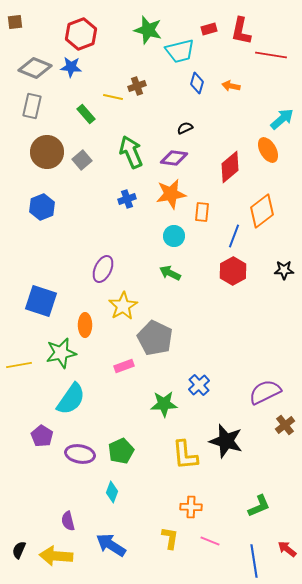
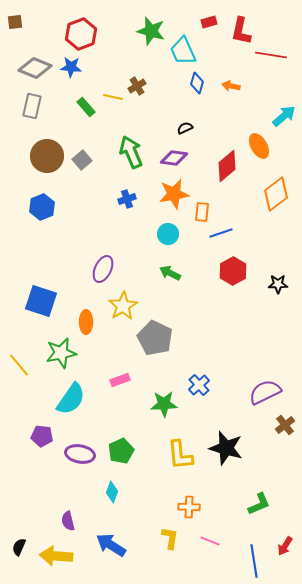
red rectangle at (209, 29): moved 7 px up
green star at (148, 30): moved 3 px right, 1 px down
cyan trapezoid at (180, 51): moved 3 px right; rotated 80 degrees clockwise
brown cross at (137, 86): rotated 12 degrees counterclockwise
green rectangle at (86, 114): moved 7 px up
cyan arrow at (282, 119): moved 2 px right, 3 px up
orange ellipse at (268, 150): moved 9 px left, 4 px up
brown circle at (47, 152): moved 4 px down
red diamond at (230, 167): moved 3 px left, 1 px up
orange star at (171, 194): moved 3 px right
orange diamond at (262, 211): moved 14 px right, 17 px up
cyan circle at (174, 236): moved 6 px left, 2 px up
blue line at (234, 236): moved 13 px left, 3 px up; rotated 50 degrees clockwise
black star at (284, 270): moved 6 px left, 14 px down
orange ellipse at (85, 325): moved 1 px right, 3 px up
yellow line at (19, 365): rotated 60 degrees clockwise
pink rectangle at (124, 366): moved 4 px left, 14 px down
purple pentagon at (42, 436): rotated 25 degrees counterclockwise
black star at (226, 441): moved 7 px down
yellow L-shape at (185, 455): moved 5 px left
green L-shape at (259, 506): moved 2 px up
orange cross at (191, 507): moved 2 px left
red arrow at (287, 549): moved 2 px left, 3 px up; rotated 96 degrees counterclockwise
black semicircle at (19, 550): moved 3 px up
